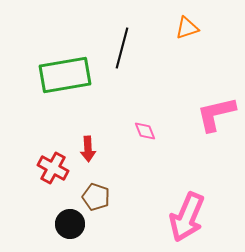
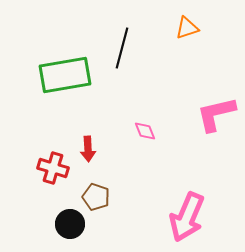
red cross: rotated 12 degrees counterclockwise
